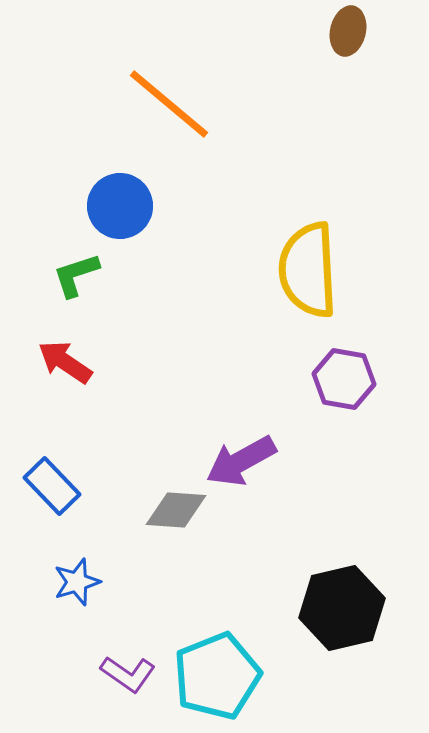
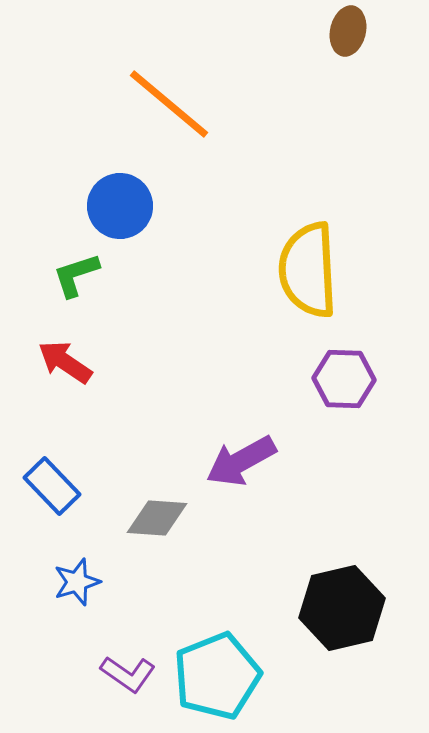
purple hexagon: rotated 8 degrees counterclockwise
gray diamond: moved 19 px left, 8 px down
